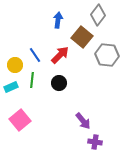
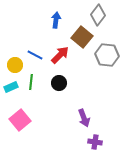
blue arrow: moved 2 px left
blue line: rotated 28 degrees counterclockwise
green line: moved 1 px left, 2 px down
purple arrow: moved 1 px right, 3 px up; rotated 18 degrees clockwise
